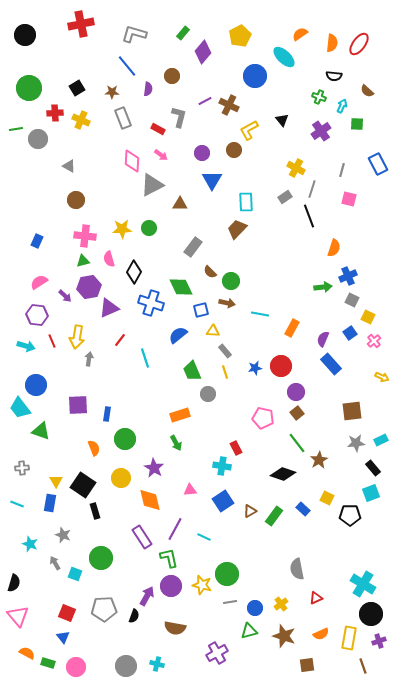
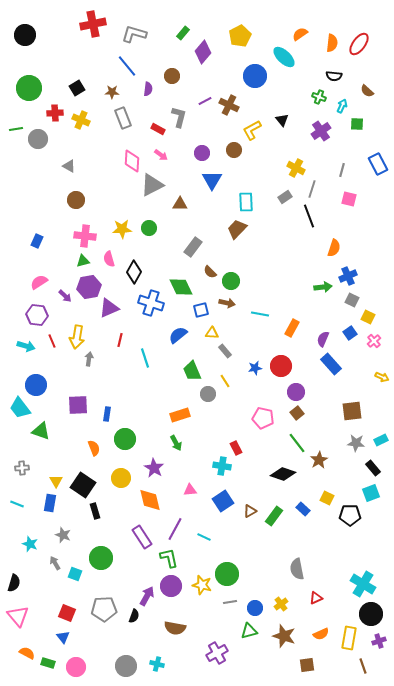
red cross at (81, 24): moved 12 px right
yellow L-shape at (249, 130): moved 3 px right
yellow triangle at (213, 331): moved 1 px left, 2 px down
red line at (120, 340): rotated 24 degrees counterclockwise
yellow line at (225, 372): moved 9 px down; rotated 16 degrees counterclockwise
gray star at (356, 443): rotated 12 degrees clockwise
